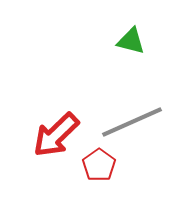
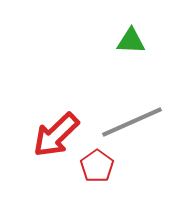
green triangle: rotated 12 degrees counterclockwise
red pentagon: moved 2 px left, 1 px down
